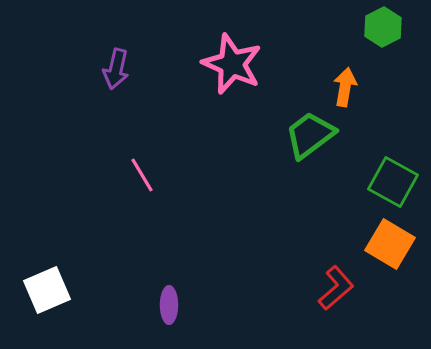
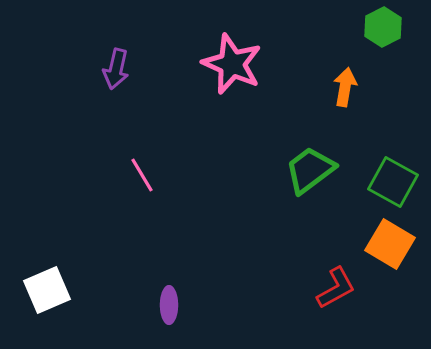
green trapezoid: moved 35 px down
red L-shape: rotated 12 degrees clockwise
